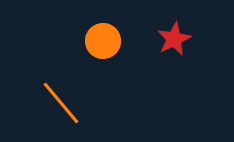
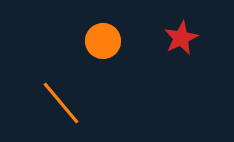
red star: moved 7 px right, 1 px up
